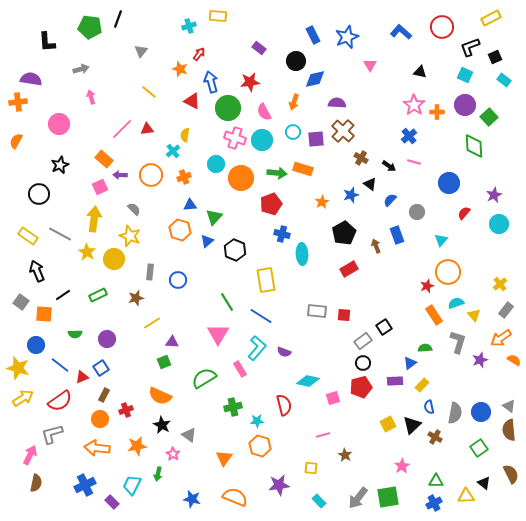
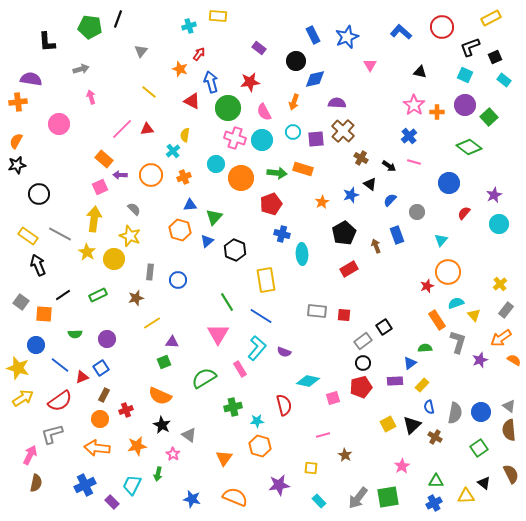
green diamond at (474, 146): moved 5 px left, 1 px down; rotated 50 degrees counterclockwise
black star at (60, 165): moved 43 px left; rotated 12 degrees clockwise
black arrow at (37, 271): moved 1 px right, 6 px up
orange rectangle at (434, 315): moved 3 px right, 5 px down
